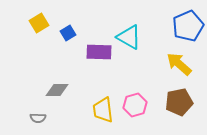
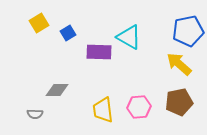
blue pentagon: moved 5 px down; rotated 12 degrees clockwise
pink hexagon: moved 4 px right, 2 px down; rotated 10 degrees clockwise
gray semicircle: moved 3 px left, 4 px up
